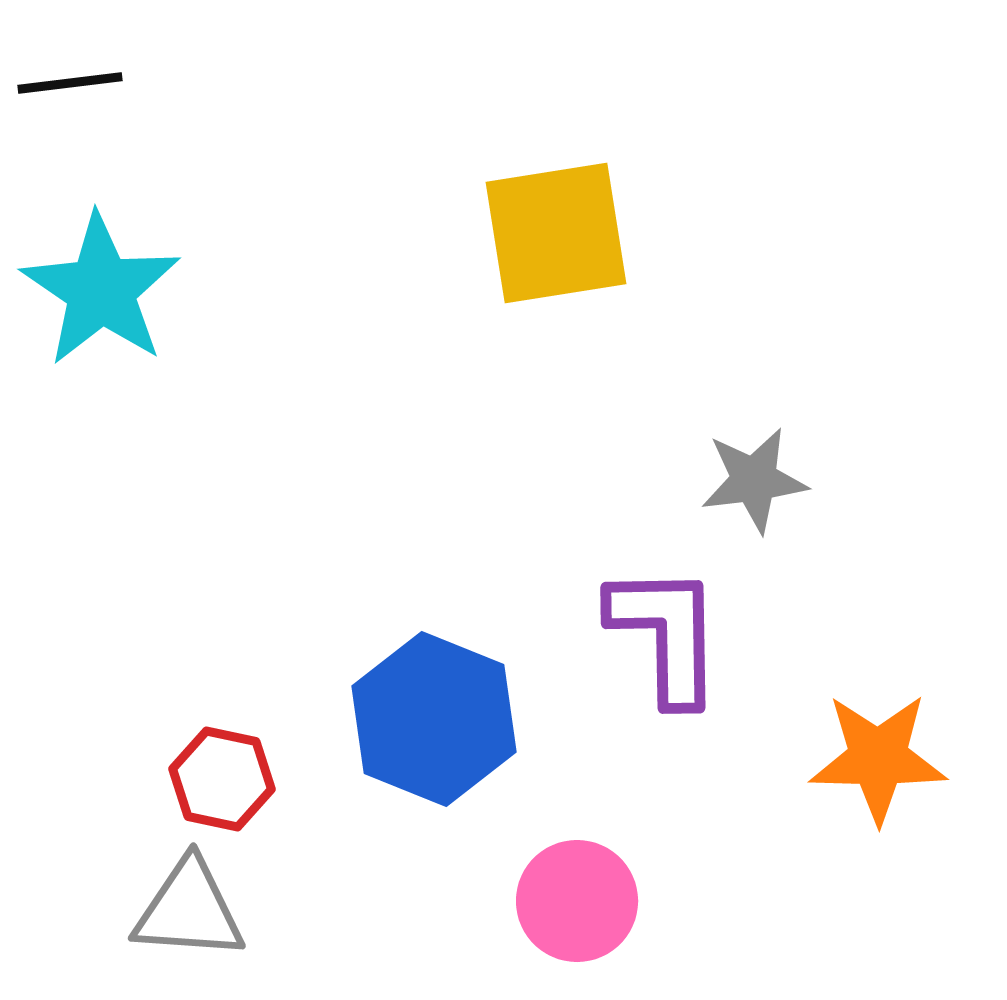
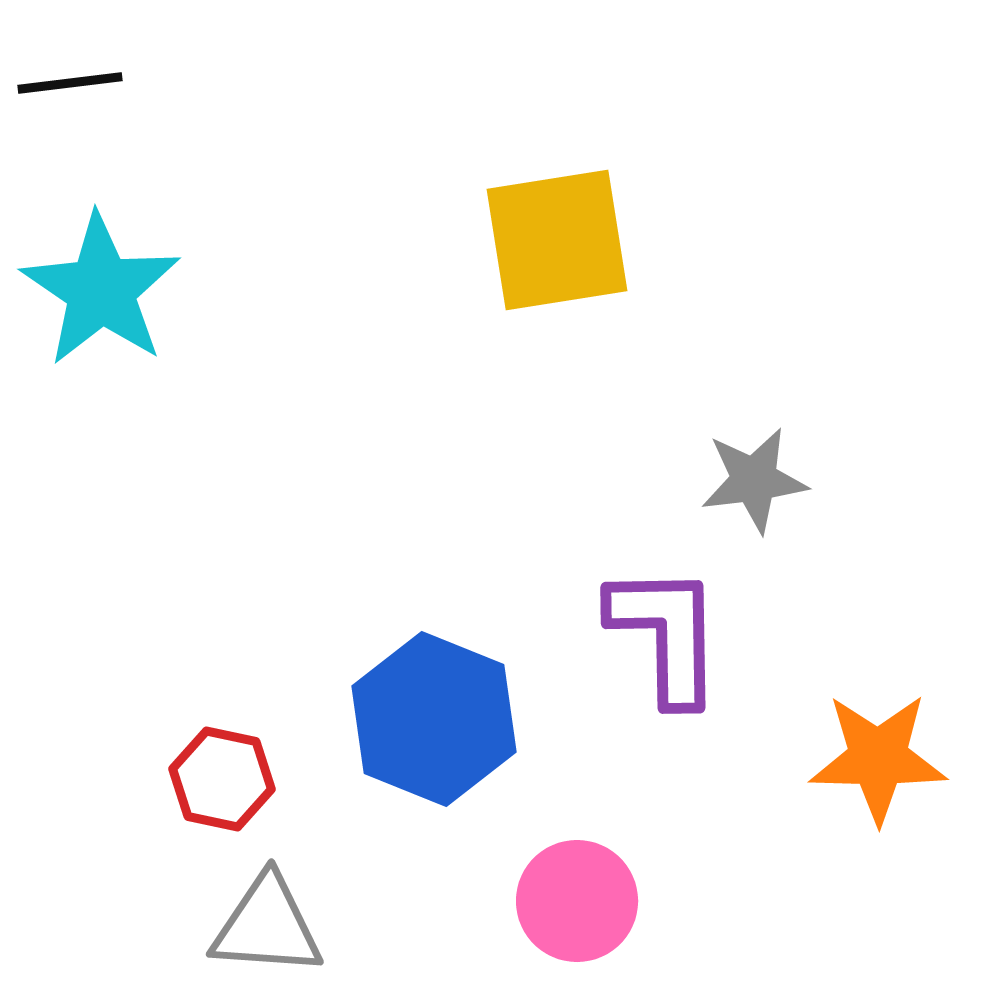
yellow square: moved 1 px right, 7 px down
gray triangle: moved 78 px right, 16 px down
